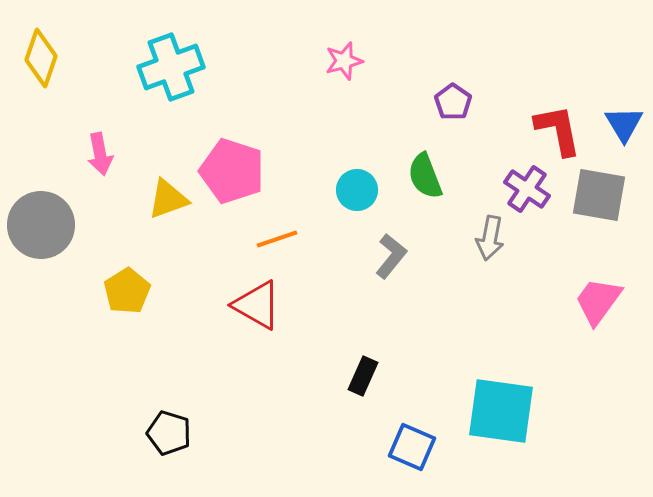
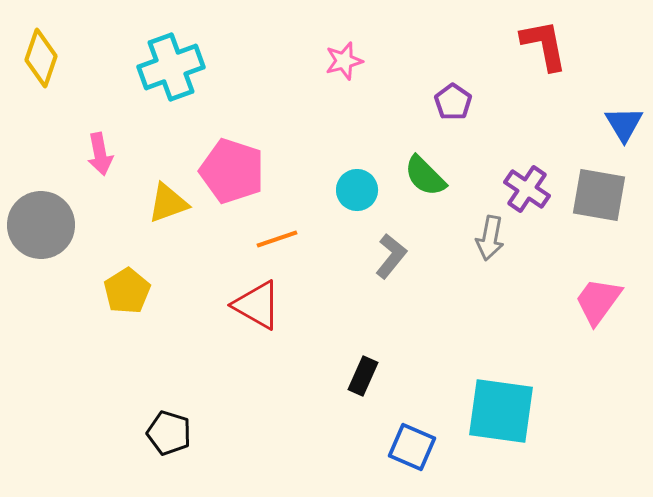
red L-shape: moved 14 px left, 85 px up
green semicircle: rotated 24 degrees counterclockwise
yellow triangle: moved 4 px down
